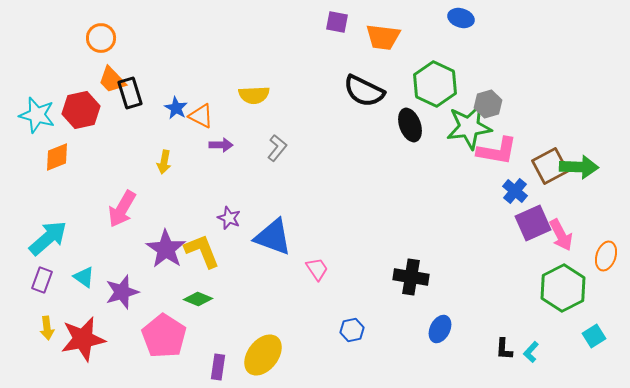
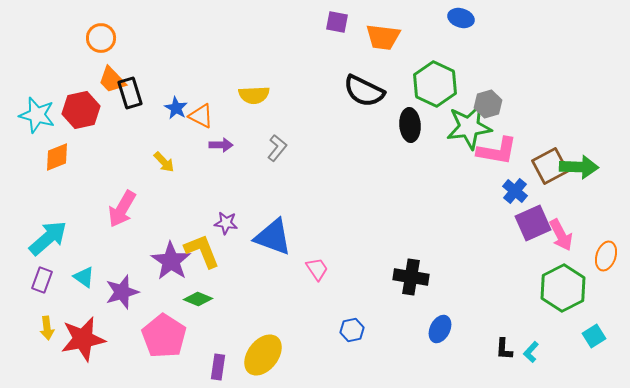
black ellipse at (410, 125): rotated 16 degrees clockwise
yellow arrow at (164, 162): rotated 55 degrees counterclockwise
purple star at (229, 218): moved 3 px left, 5 px down; rotated 15 degrees counterclockwise
purple star at (166, 249): moved 5 px right, 12 px down
